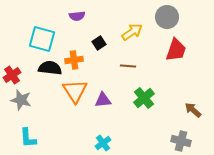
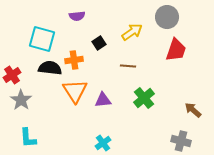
gray star: rotated 20 degrees clockwise
